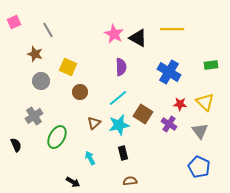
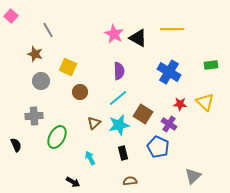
pink square: moved 3 px left, 6 px up; rotated 24 degrees counterclockwise
purple semicircle: moved 2 px left, 4 px down
gray cross: rotated 30 degrees clockwise
gray triangle: moved 7 px left, 45 px down; rotated 24 degrees clockwise
blue pentagon: moved 41 px left, 20 px up
